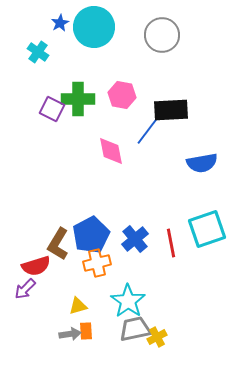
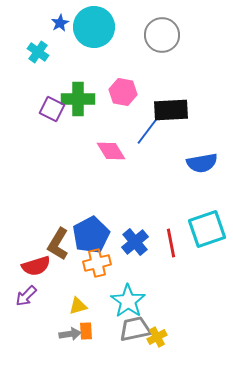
pink hexagon: moved 1 px right, 3 px up
pink diamond: rotated 20 degrees counterclockwise
blue cross: moved 3 px down
purple arrow: moved 1 px right, 7 px down
